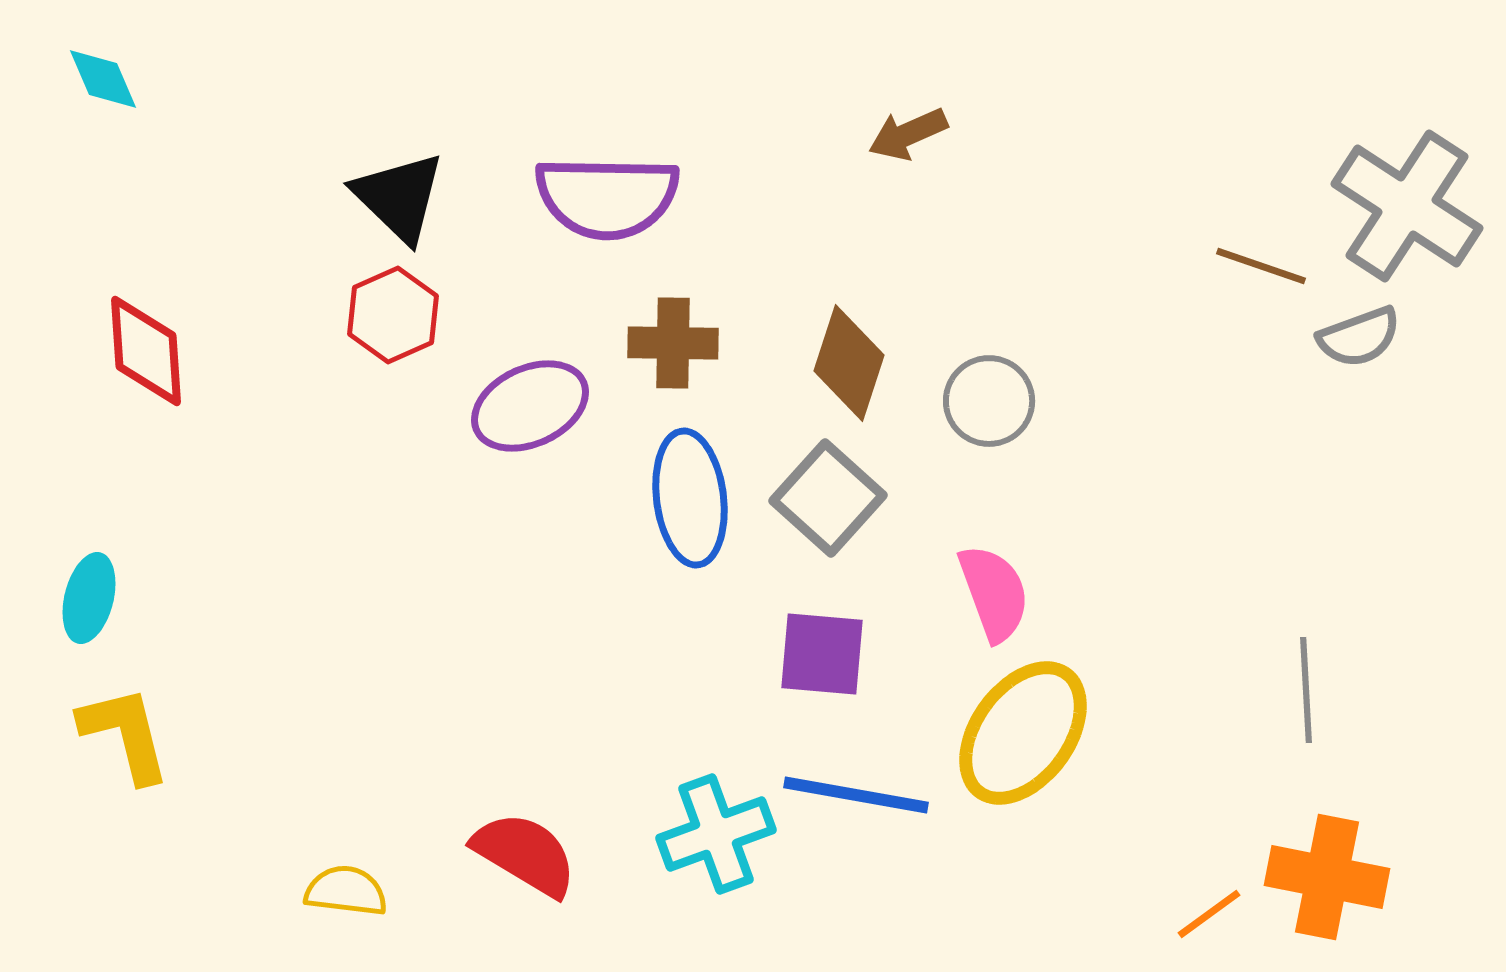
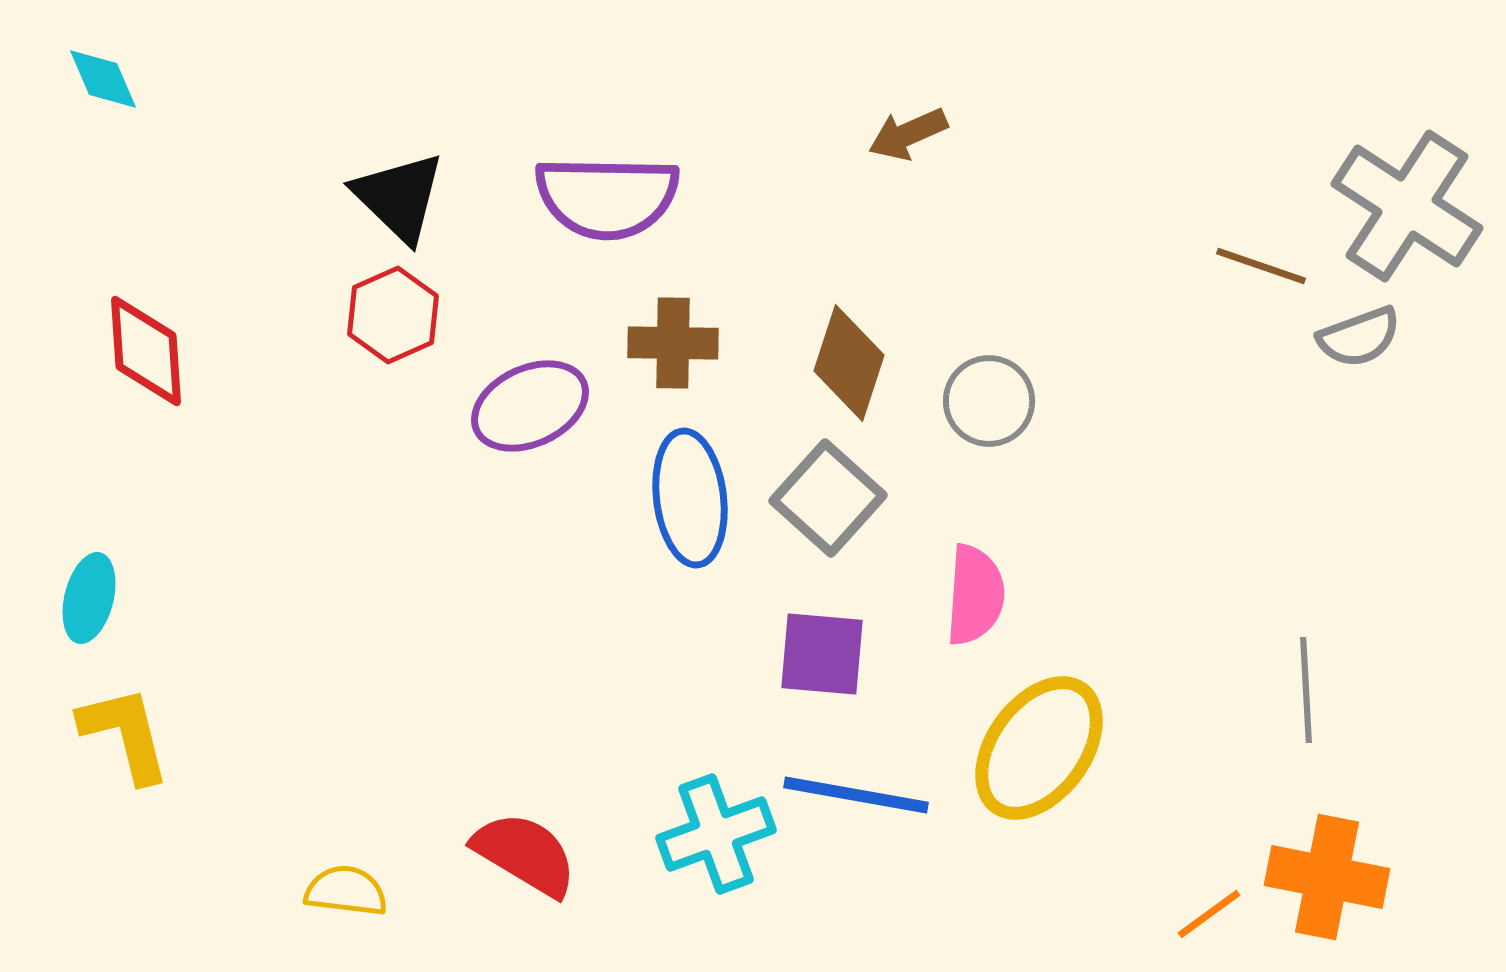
pink semicircle: moved 19 px left, 2 px down; rotated 24 degrees clockwise
yellow ellipse: moved 16 px right, 15 px down
